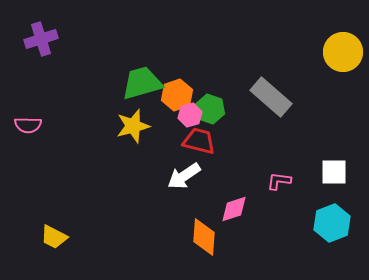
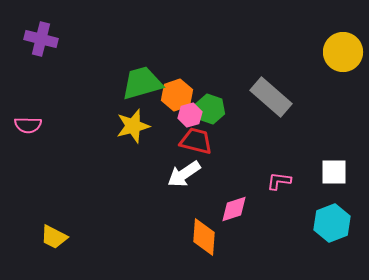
purple cross: rotated 32 degrees clockwise
red trapezoid: moved 3 px left
white arrow: moved 2 px up
